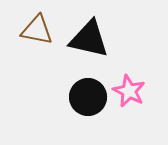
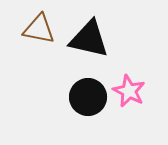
brown triangle: moved 2 px right, 1 px up
